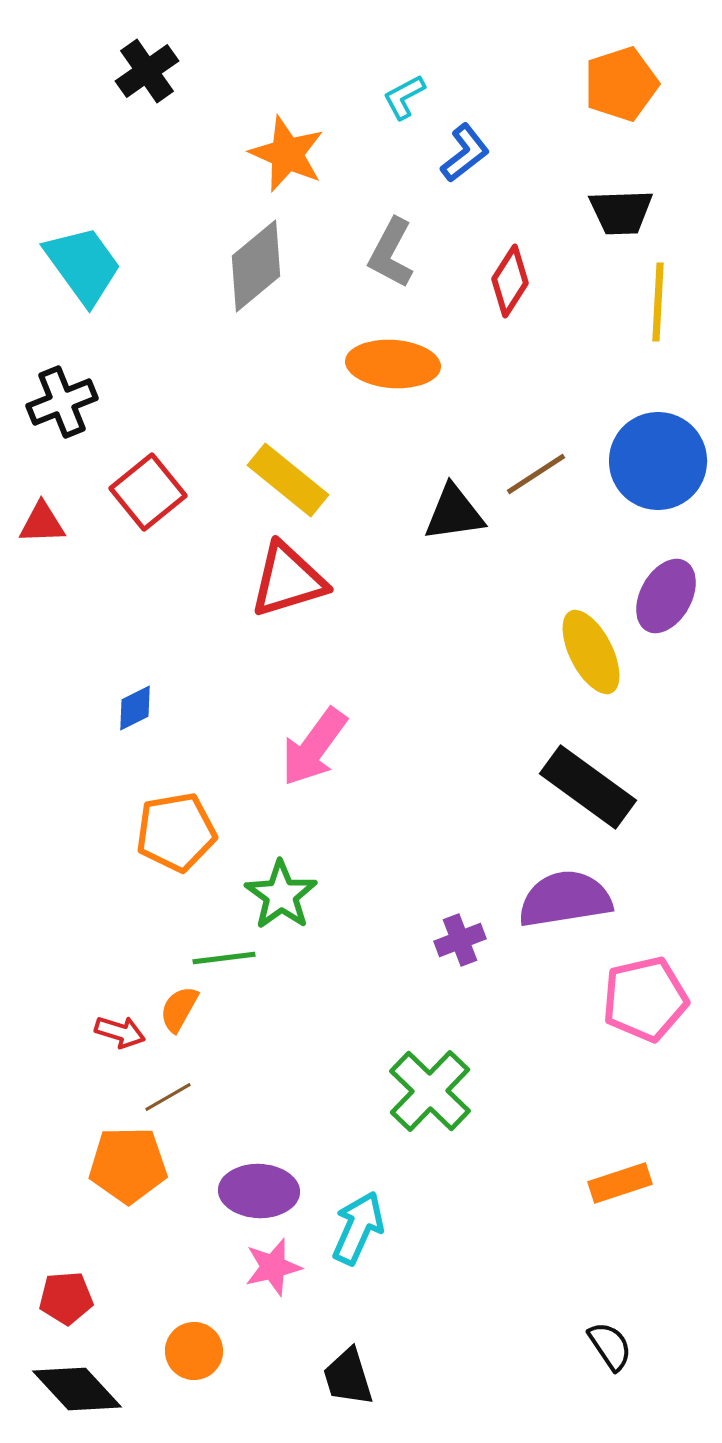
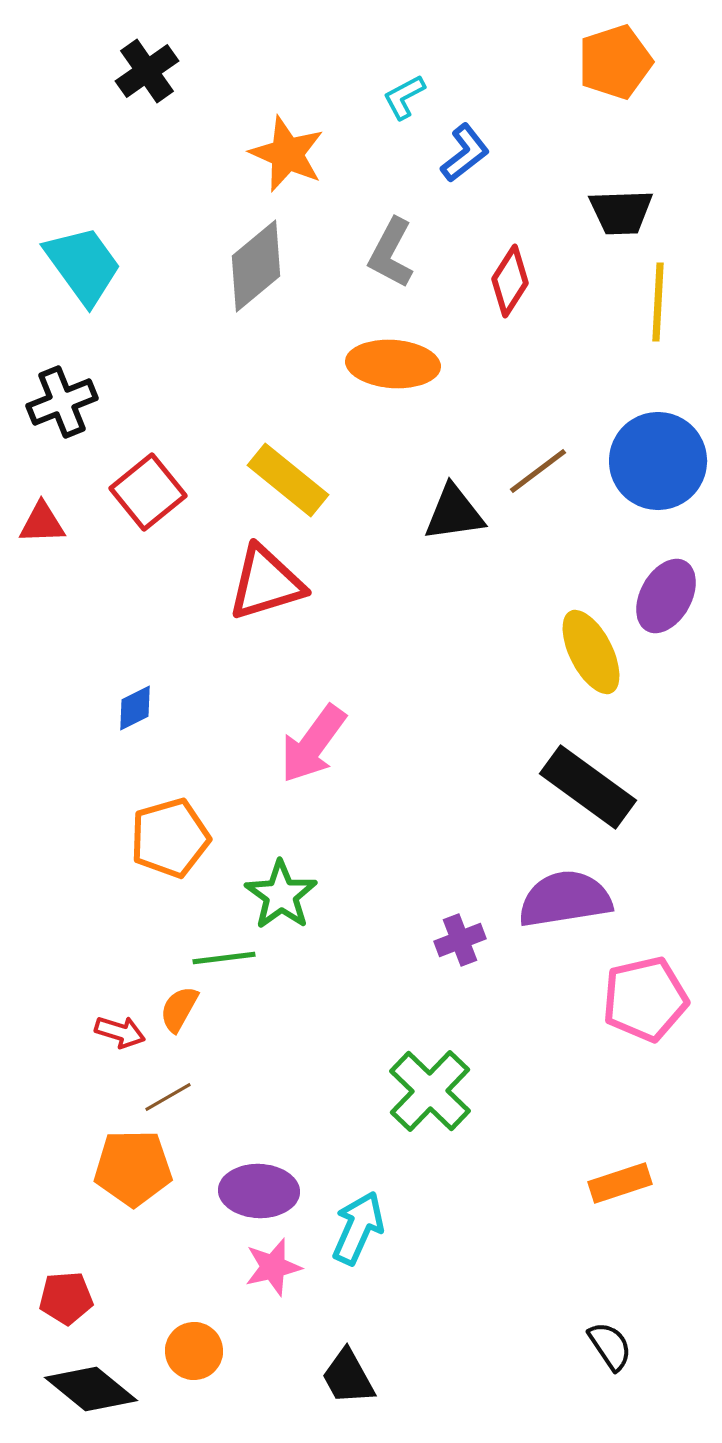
orange pentagon at (621, 84): moved 6 px left, 22 px up
brown line at (536, 474): moved 2 px right, 3 px up; rotated 4 degrees counterclockwise
red triangle at (288, 580): moved 22 px left, 3 px down
pink arrow at (314, 747): moved 1 px left, 3 px up
orange pentagon at (176, 832): moved 6 px left, 6 px down; rotated 6 degrees counterclockwise
orange pentagon at (128, 1165): moved 5 px right, 3 px down
black trapezoid at (348, 1377): rotated 12 degrees counterclockwise
black diamond at (77, 1389): moved 14 px right; rotated 8 degrees counterclockwise
